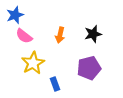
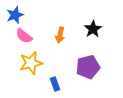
black star: moved 5 px up; rotated 18 degrees counterclockwise
yellow star: moved 2 px left; rotated 15 degrees clockwise
purple pentagon: moved 1 px left, 1 px up
